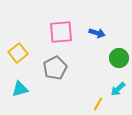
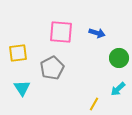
pink square: rotated 10 degrees clockwise
yellow square: rotated 30 degrees clockwise
gray pentagon: moved 3 px left
cyan triangle: moved 2 px right, 1 px up; rotated 48 degrees counterclockwise
yellow line: moved 4 px left
